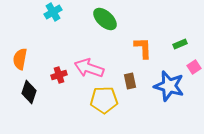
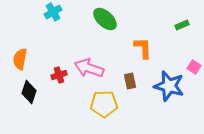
green rectangle: moved 2 px right, 19 px up
pink square: rotated 24 degrees counterclockwise
yellow pentagon: moved 4 px down
